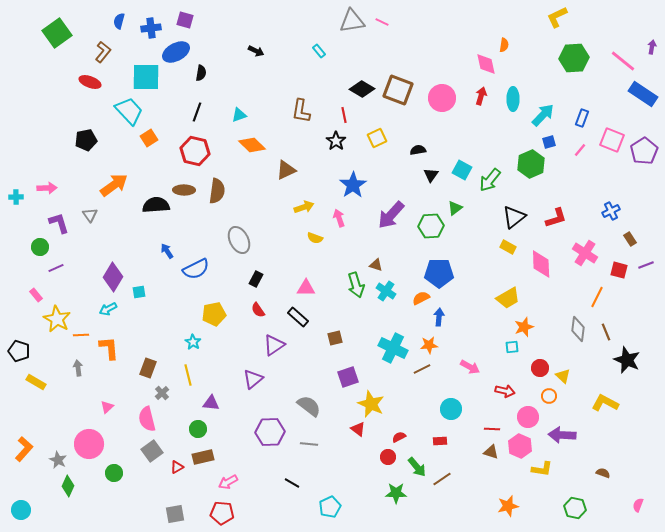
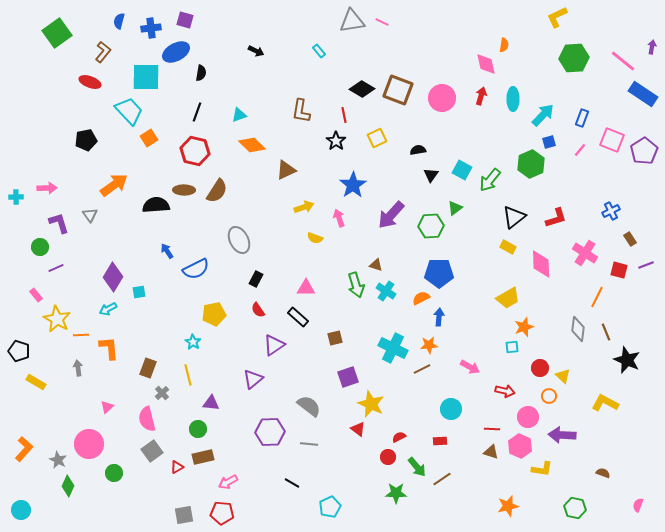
brown semicircle at (217, 191): rotated 25 degrees clockwise
gray square at (175, 514): moved 9 px right, 1 px down
